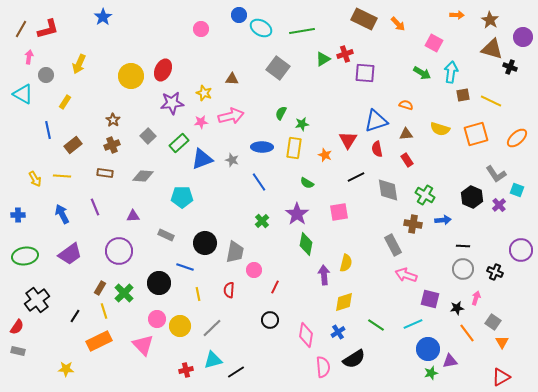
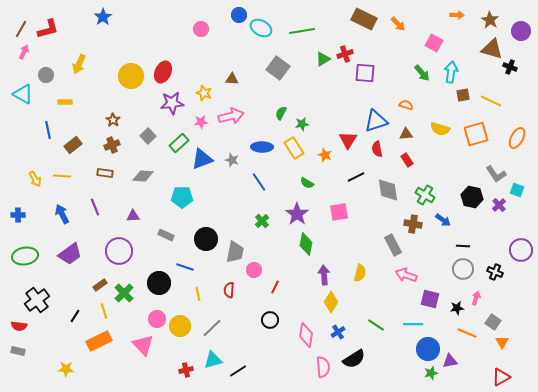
purple circle at (523, 37): moved 2 px left, 6 px up
pink arrow at (29, 57): moved 5 px left, 5 px up; rotated 16 degrees clockwise
red ellipse at (163, 70): moved 2 px down
green arrow at (422, 73): rotated 18 degrees clockwise
yellow rectangle at (65, 102): rotated 56 degrees clockwise
orange ellipse at (517, 138): rotated 20 degrees counterclockwise
yellow rectangle at (294, 148): rotated 40 degrees counterclockwise
black hexagon at (472, 197): rotated 10 degrees counterclockwise
blue arrow at (443, 220): rotated 42 degrees clockwise
black circle at (205, 243): moved 1 px right, 4 px up
yellow semicircle at (346, 263): moved 14 px right, 10 px down
brown rectangle at (100, 288): moved 3 px up; rotated 24 degrees clockwise
yellow diamond at (344, 302): moved 13 px left; rotated 40 degrees counterclockwise
cyan line at (413, 324): rotated 24 degrees clockwise
red semicircle at (17, 327): moved 2 px right, 1 px up; rotated 63 degrees clockwise
orange line at (467, 333): rotated 30 degrees counterclockwise
black line at (236, 372): moved 2 px right, 1 px up
